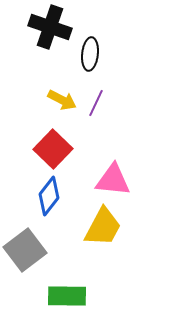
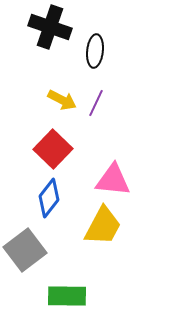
black ellipse: moved 5 px right, 3 px up
blue diamond: moved 2 px down
yellow trapezoid: moved 1 px up
